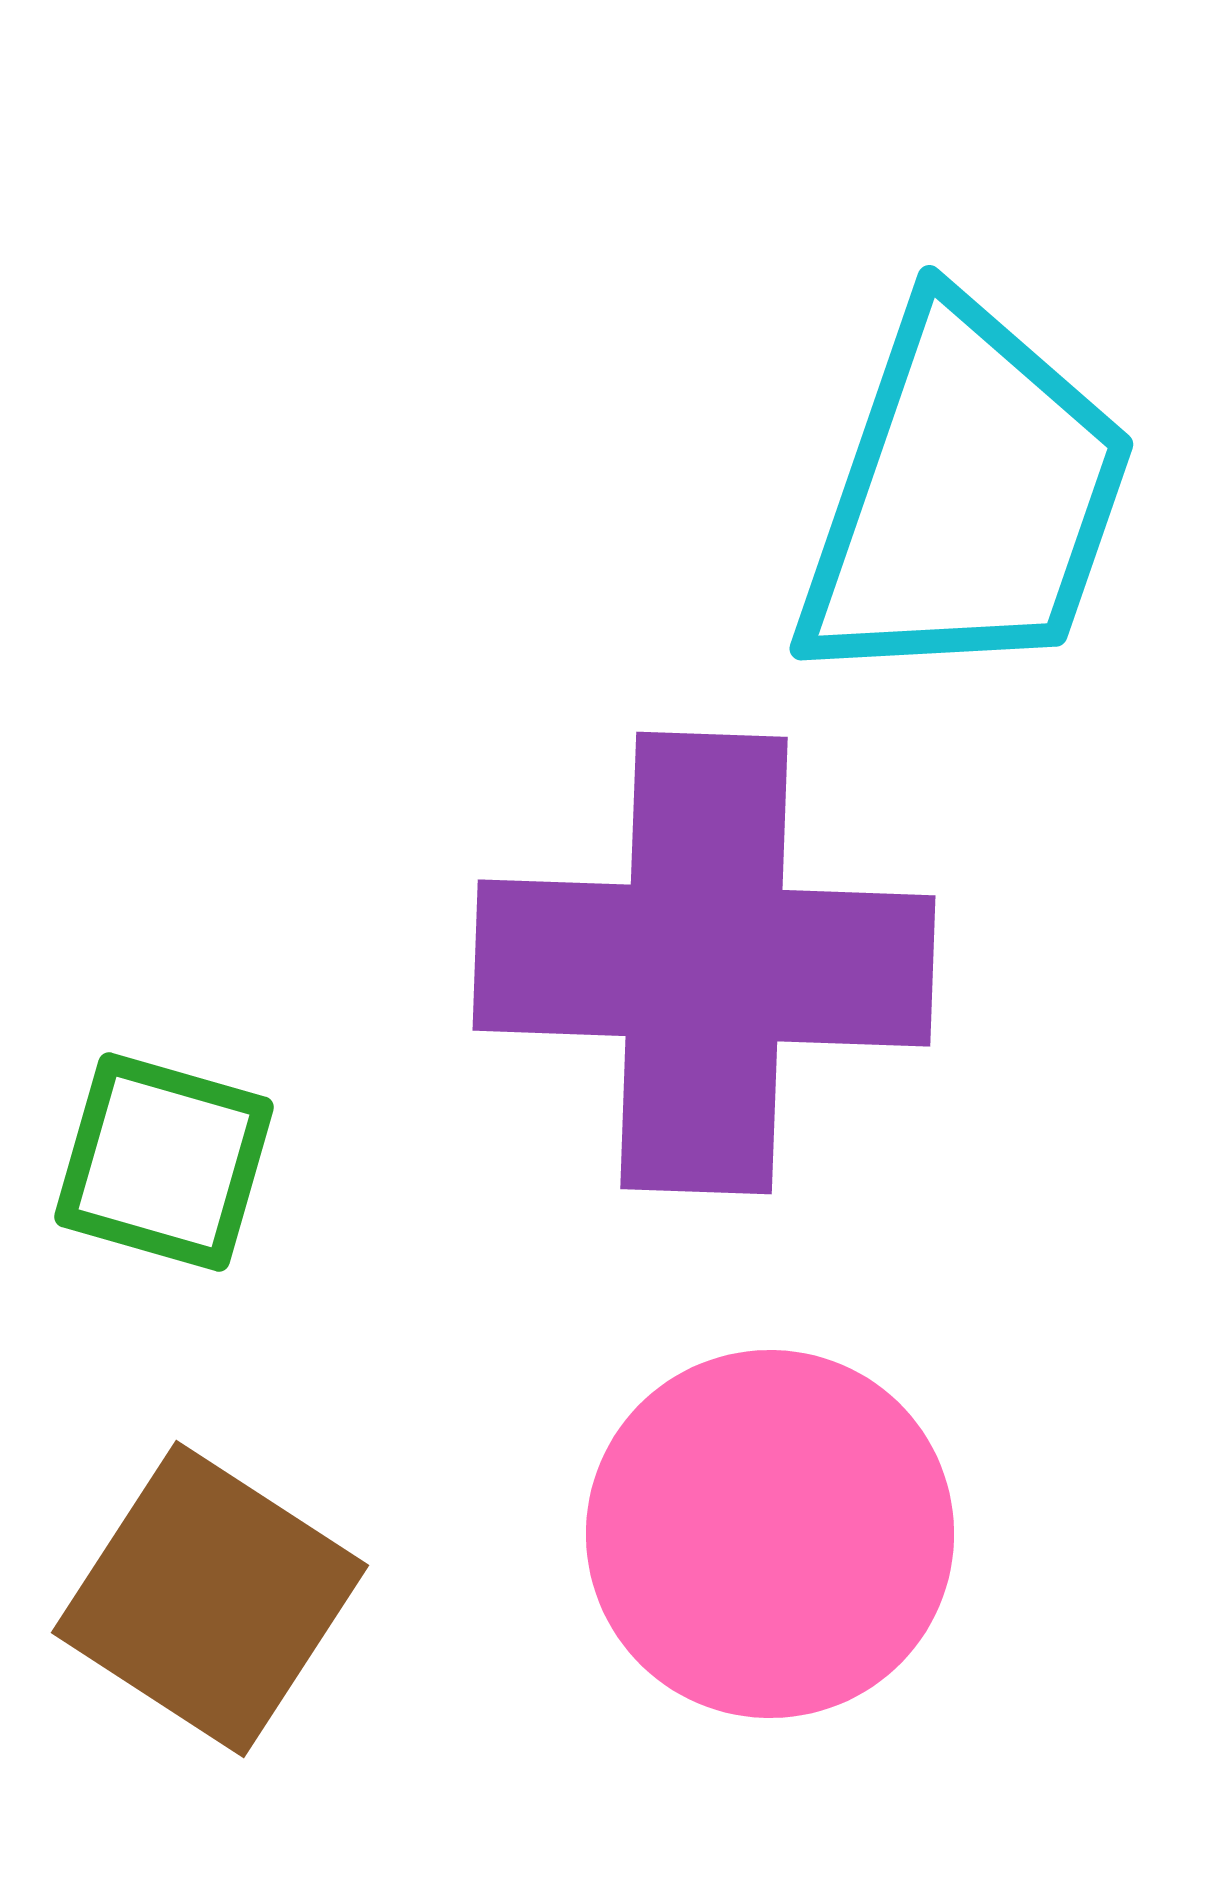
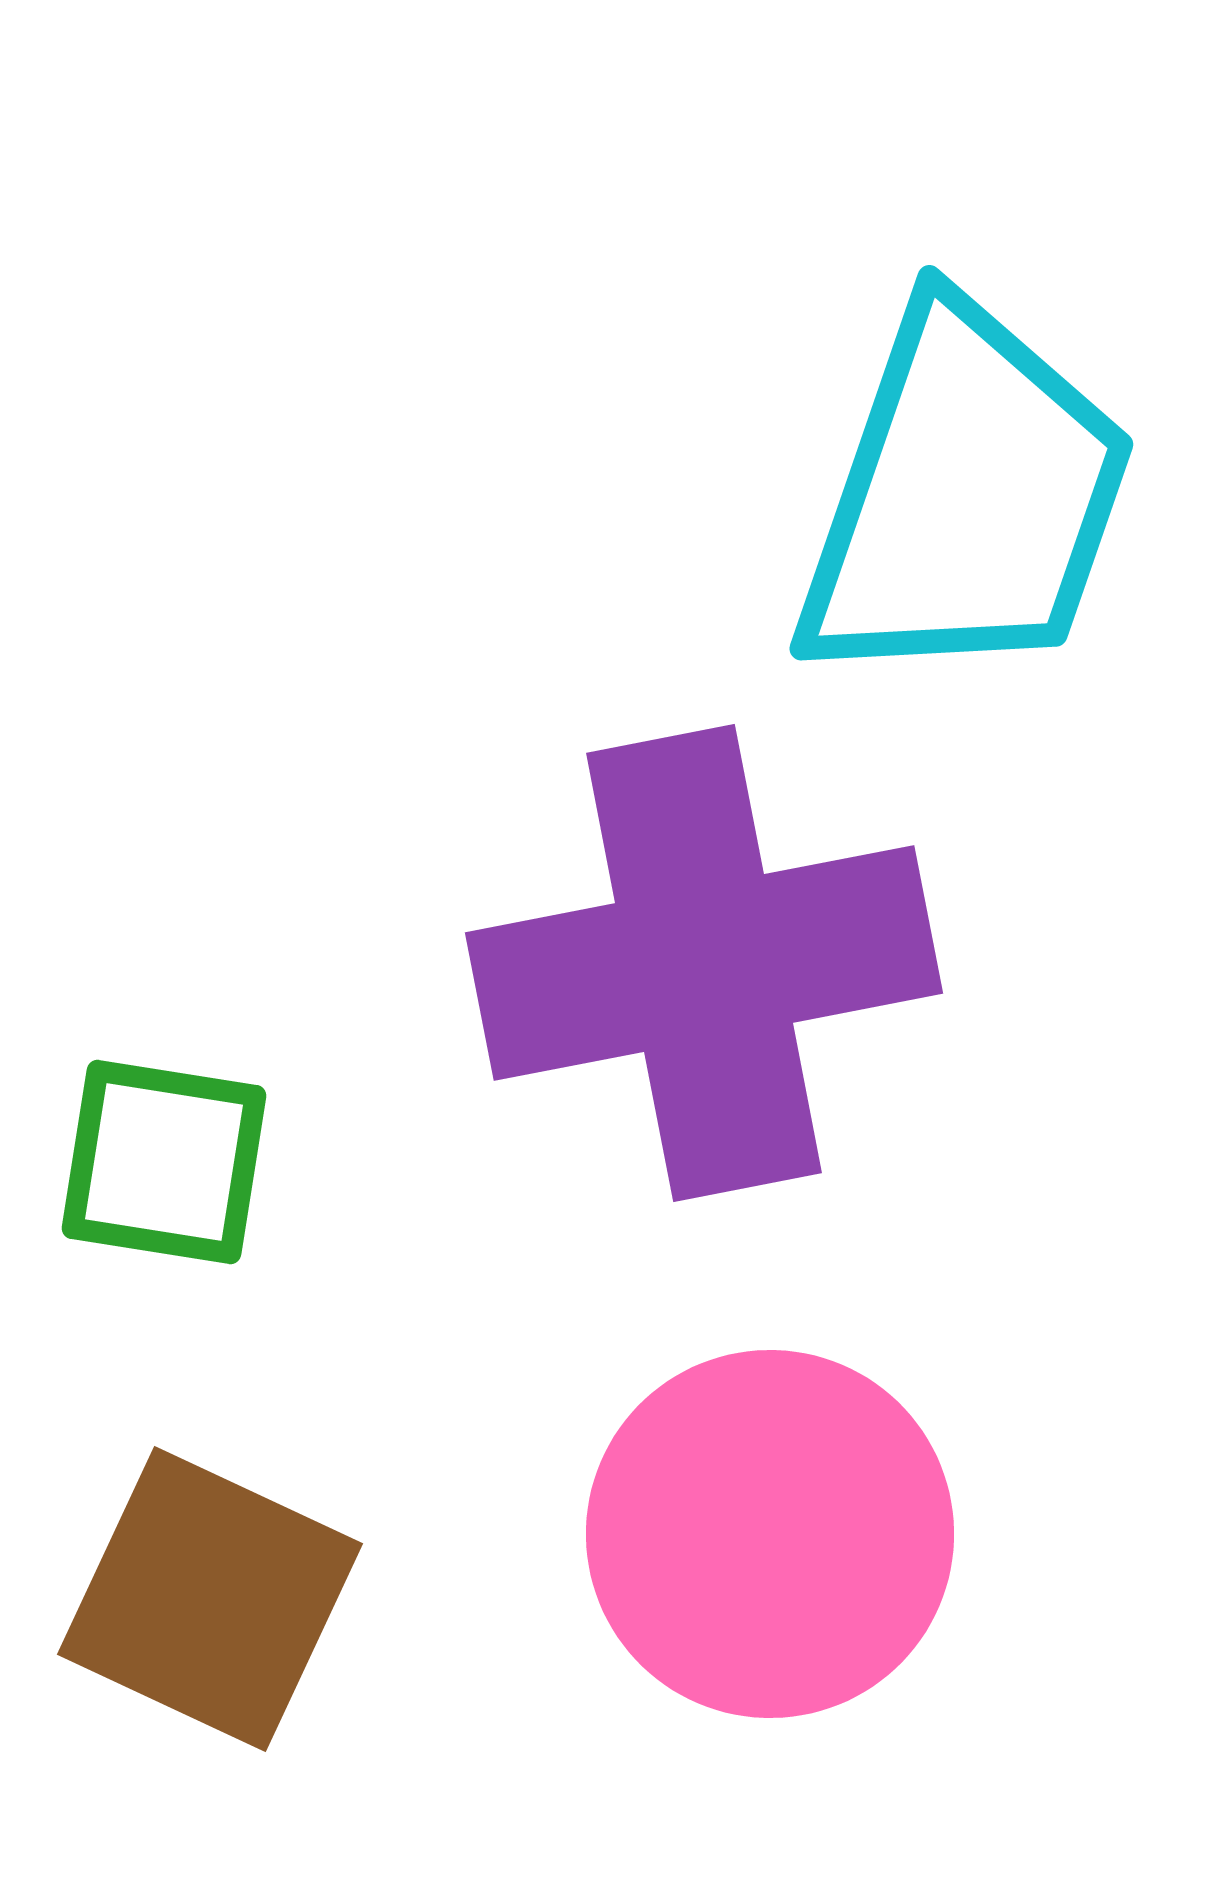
purple cross: rotated 13 degrees counterclockwise
green square: rotated 7 degrees counterclockwise
brown square: rotated 8 degrees counterclockwise
